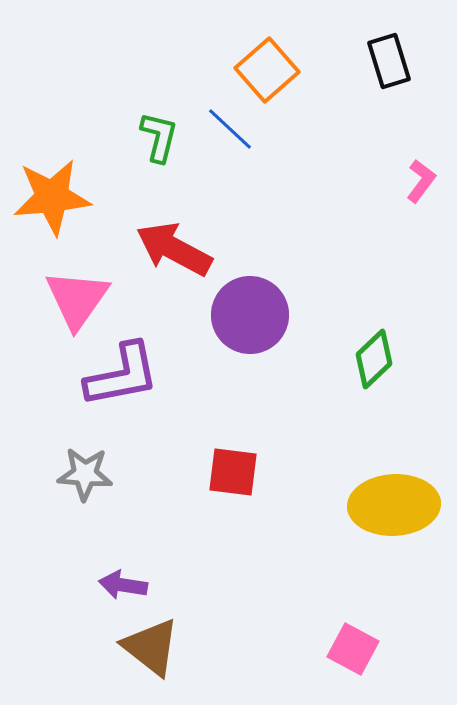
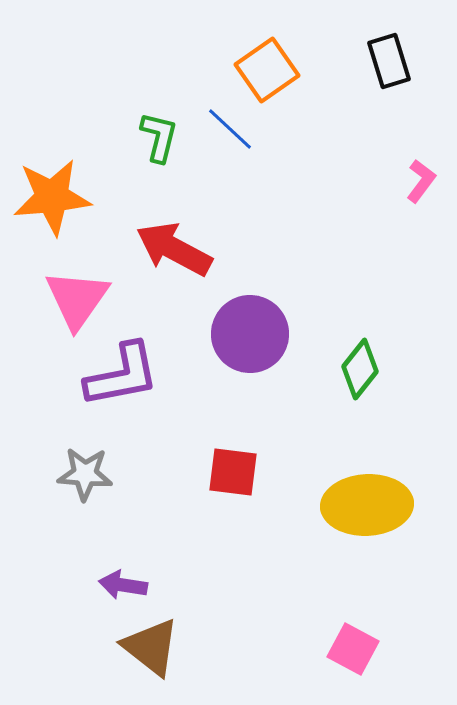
orange square: rotated 6 degrees clockwise
purple circle: moved 19 px down
green diamond: moved 14 px left, 10 px down; rotated 8 degrees counterclockwise
yellow ellipse: moved 27 px left
